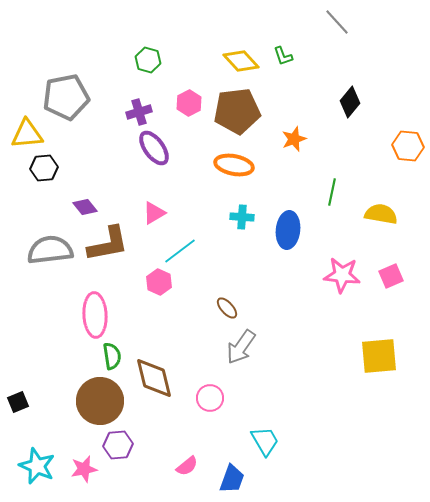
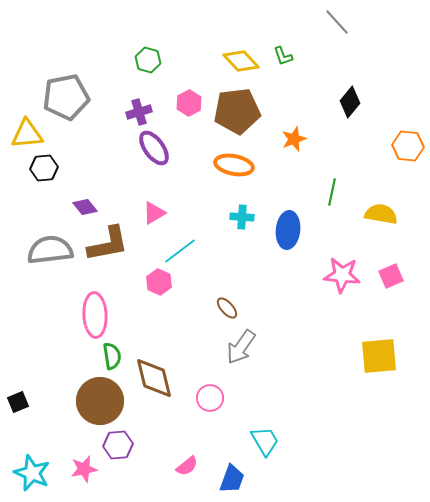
cyan star at (37, 466): moved 5 px left, 7 px down
